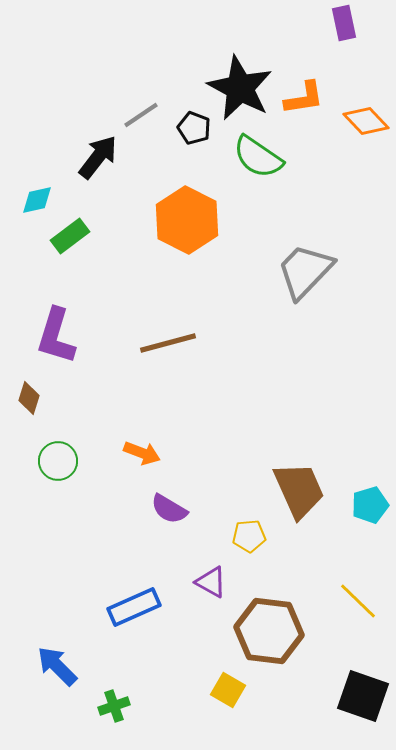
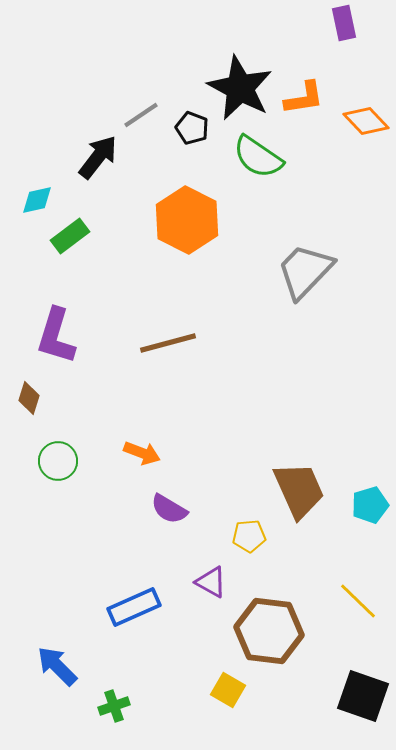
black pentagon: moved 2 px left
